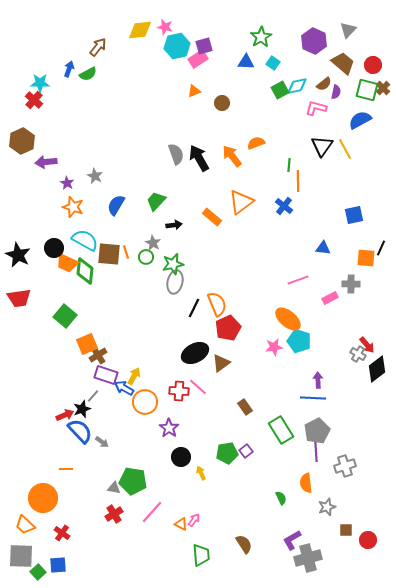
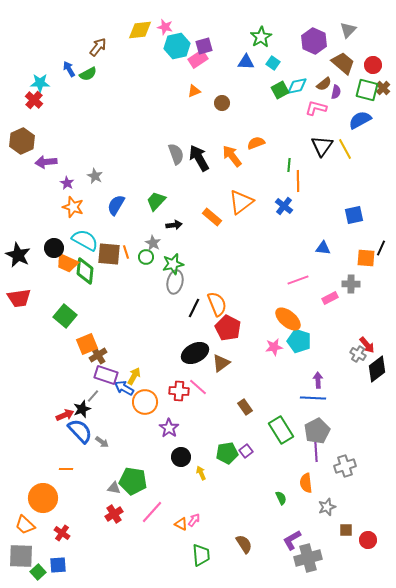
blue arrow at (69, 69): rotated 49 degrees counterclockwise
red pentagon at (228, 328): rotated 20 degrees counterclockwise
